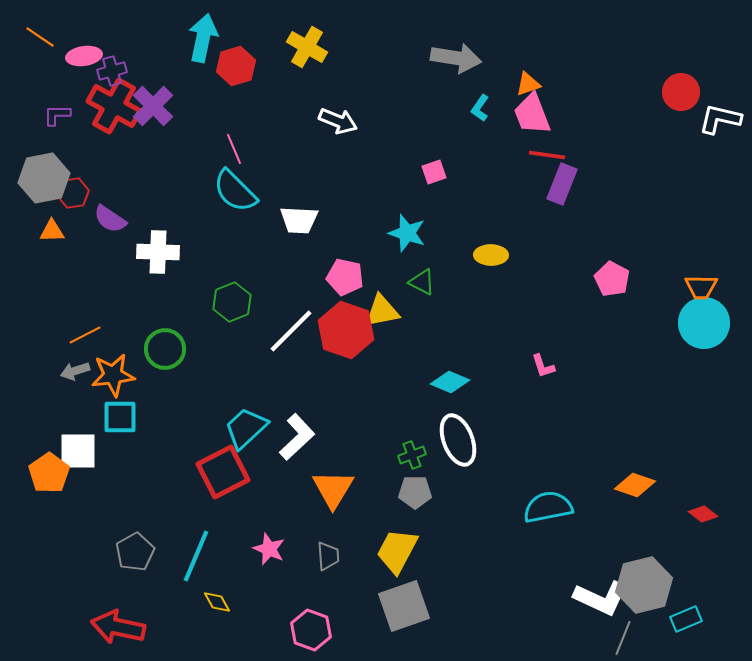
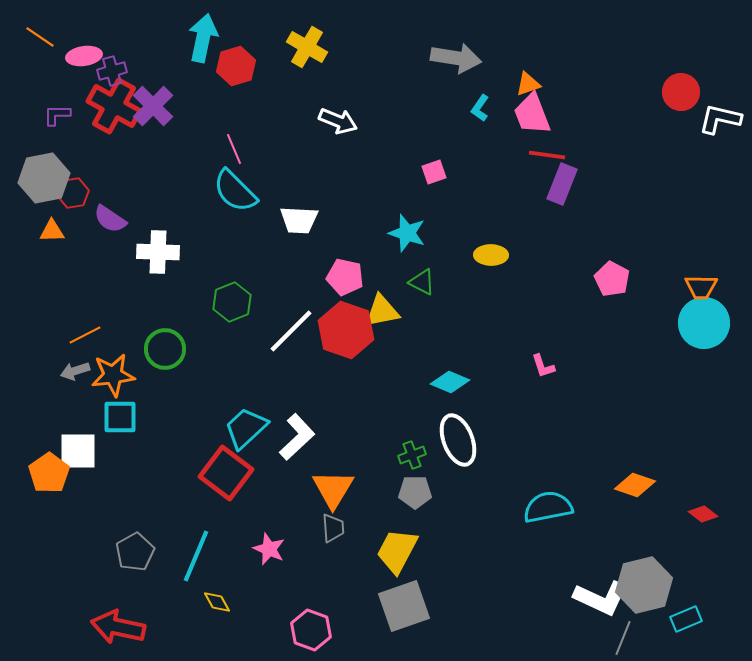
red square at (223, 472): moved 3 px right, 1 px down; rotated 26 degrees counterclockwise
gray trapezoid at (328, 556): moved 5 px right, 28 px up
